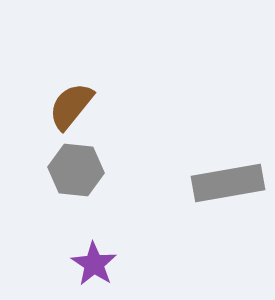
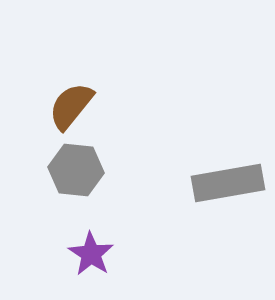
purple star: moved 3 px left, 10 px up
